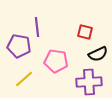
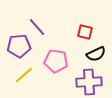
purple line: rotated 36 degrees counterclockwise
purple pentagon: rotated 15 degrees counterclockwise
black semicircle: moved 2 px left
yellow line: moved 4 px up
